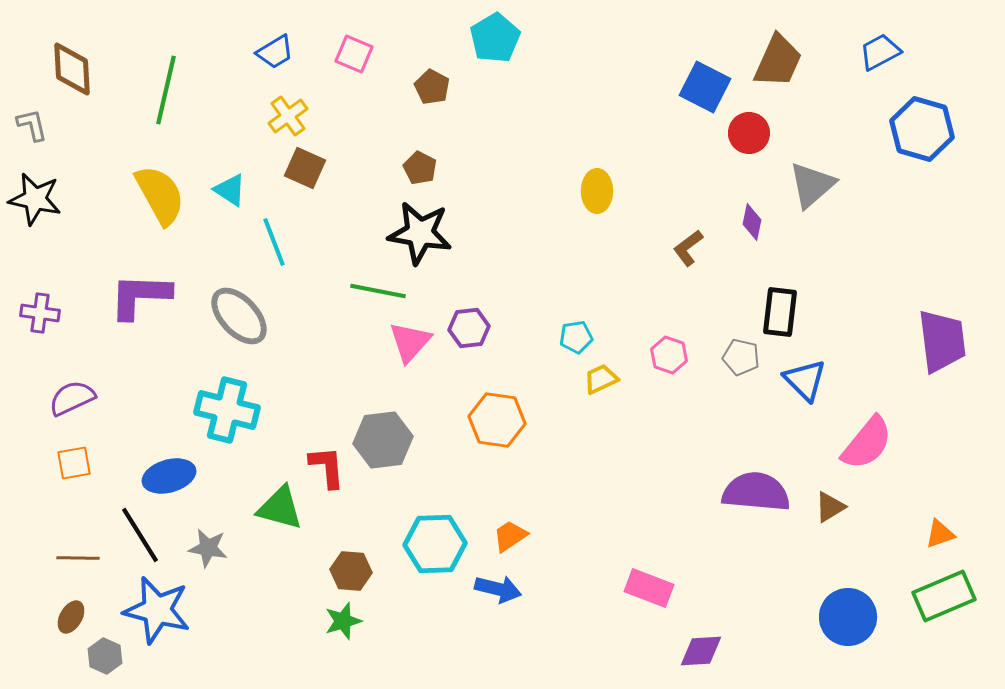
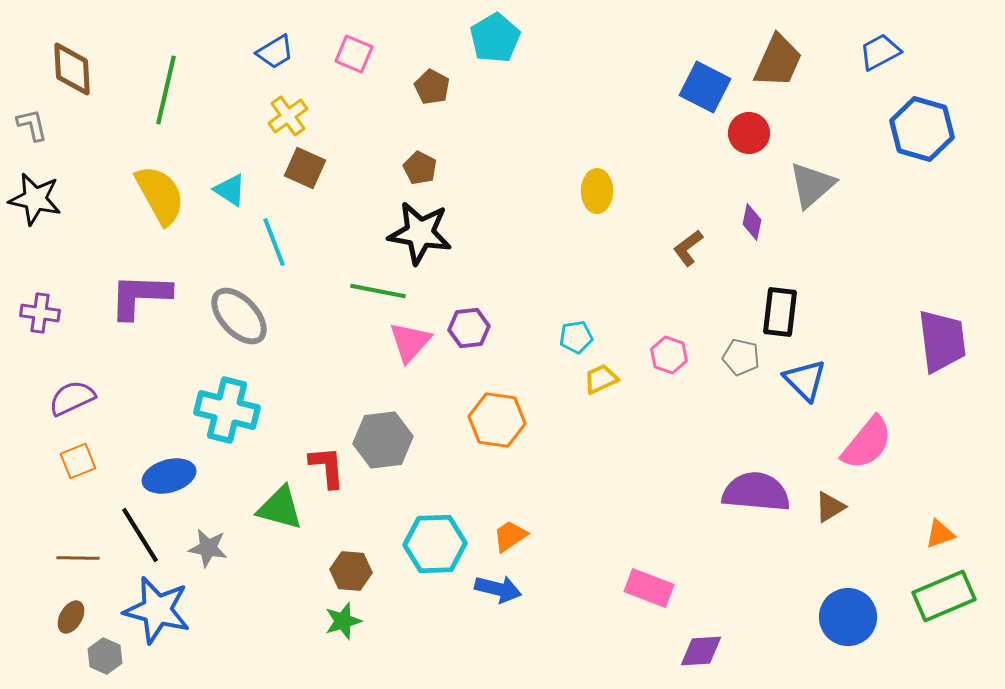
orange square at (74, 463): moved 4 px right, 2 px up; rotated 12 degrees counterclockwise
